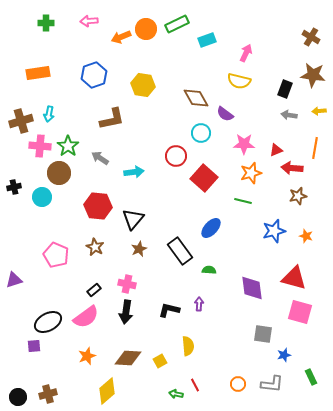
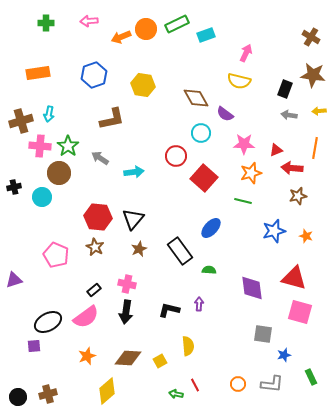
cyan rectangle at (207, 40): moved 1 px left, 5 px up
red hexagon at (98, 206): moved 11 px down
